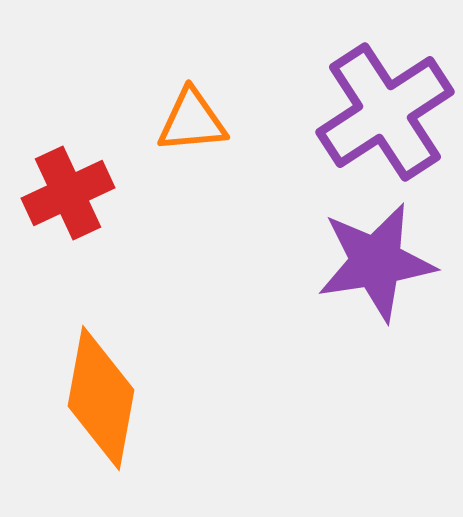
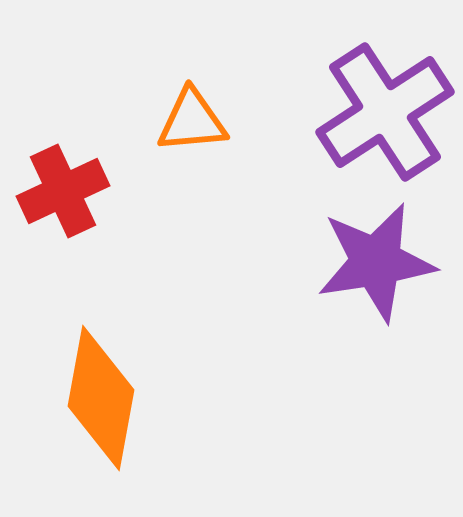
red cross: moved 5 px left, 2 px up
